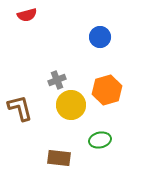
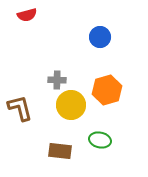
gray cross: rotated 24 degrees clockwise
green ellipse: rotated 25 degrees clockwise
brown rectangle: moved 1 px right, 7 px up
